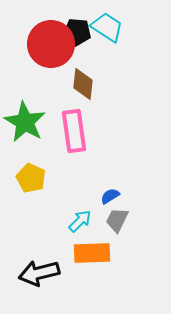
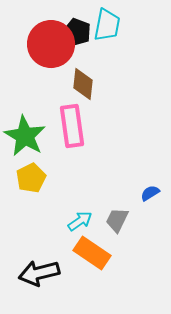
cyan trapezoid: moved 2 px up; rotated 68 degrees clockwise
black pentagon: rotated 16 degrees clockwise
green star: moved 14 px down
pink rectangle: moved 2 px left, 5 px up
yellow pentagon: rotated 20 degrees clockwise
blue semicircle: moved 40 px right, 3 px up
cyan arrow: rotated 10 degrees clockwise
orange rectangle: rotated 36 degrees clockwise
